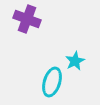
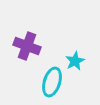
purple cross: moved 27 px down
